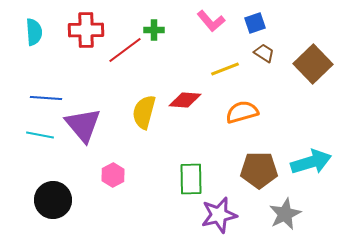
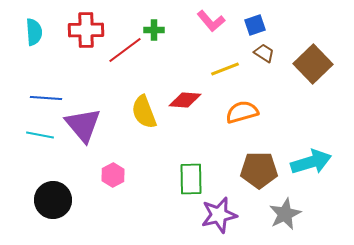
blue square: moved 2 px down
yellow semicircle: rotated 36 degrees counterclockwise
